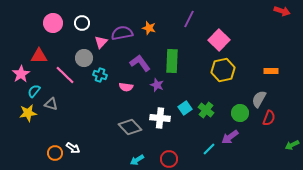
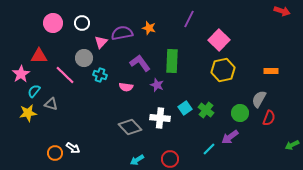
red circle: moved 1 px right
